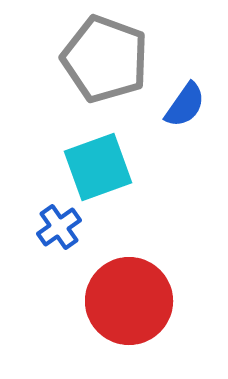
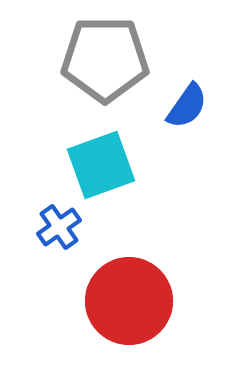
gray pentagon: rotated 20 degrees counterclockwise
blue semicircle: moved 2 px right, 1 px down
cyan square: moved 3 px right, 2 px up
